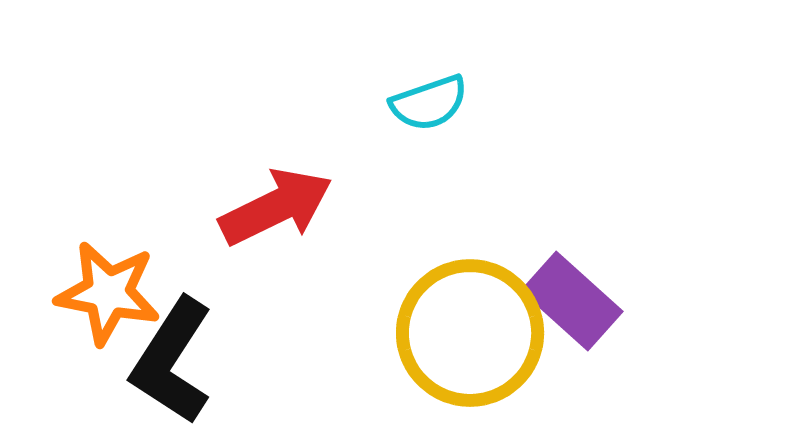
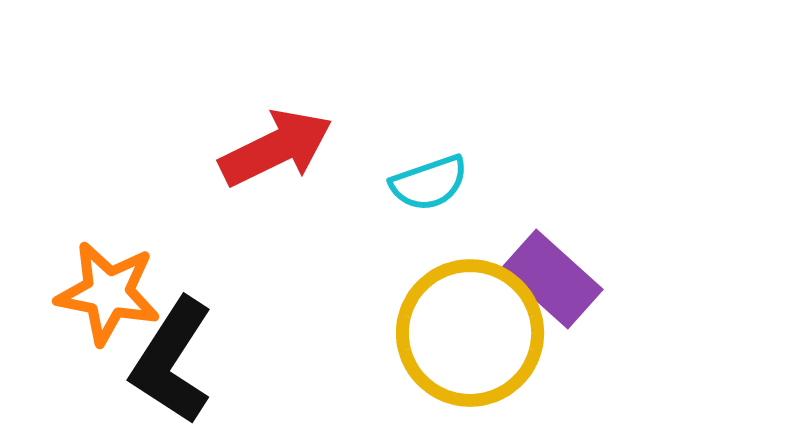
cyan semicircle: moved 80 px down
red arrow: moved 59 px up
purple rectangle: moved 20 px left, 22 px up
